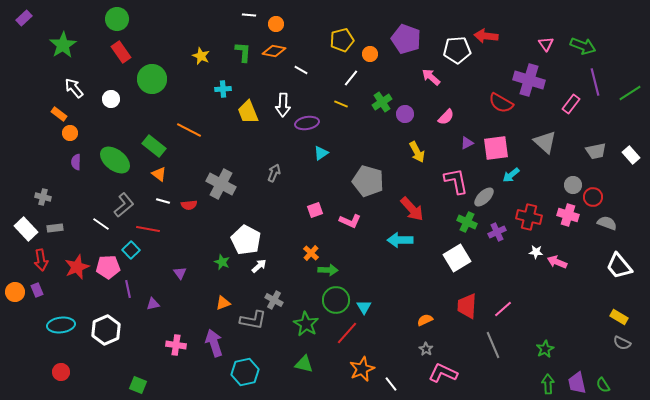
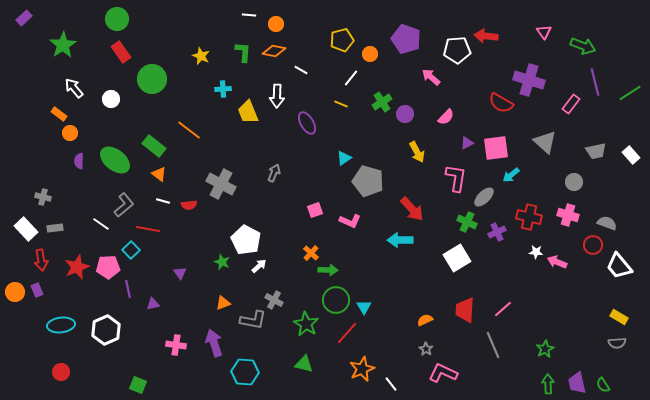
pink triangle at (546, 44): moved 2 px left, 12 px up
white arrow at (283, 105): moved 6 px left, 9 px up
purple ellipse at (307, 123): rotated 70 degrees clockwise
orange line at (189, 130): rotated 10 degrees clockwise
cyan triangle at (321, 153): moved 23 px right, 5 px down
purple semicircle at (76, 162): moved 3 px right, 1 px up
pink L-shape at (456, 181): moved 3 px up; rotated 20 degrees clockwise
gray circle at (573, 185): moved 1 px right, 3 px up
red circle at (593, 197): moved 48 px down
red trapezoid at (467, 306): moved 2 px left, 4 px down
gray semicircle at (622, 343): moved 5 px left; rotated 30 degrees counterclockwise
cyan hexagon at (245, 372): rotated 16 degrees clockwise
